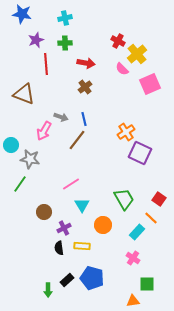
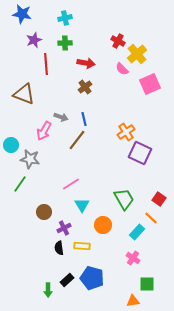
purple star: moved 2 px left
